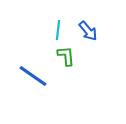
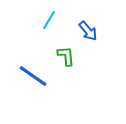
cyan line: moved 9 px left, 10 px up; rotated 24 degrees clockwise
